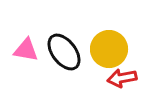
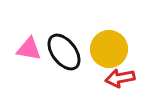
pink triangle: moved 3 px right, 1 px up
red arrow: moved 2 px left
